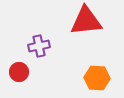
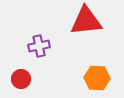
red circle: moved 2 px right, 7 px down
